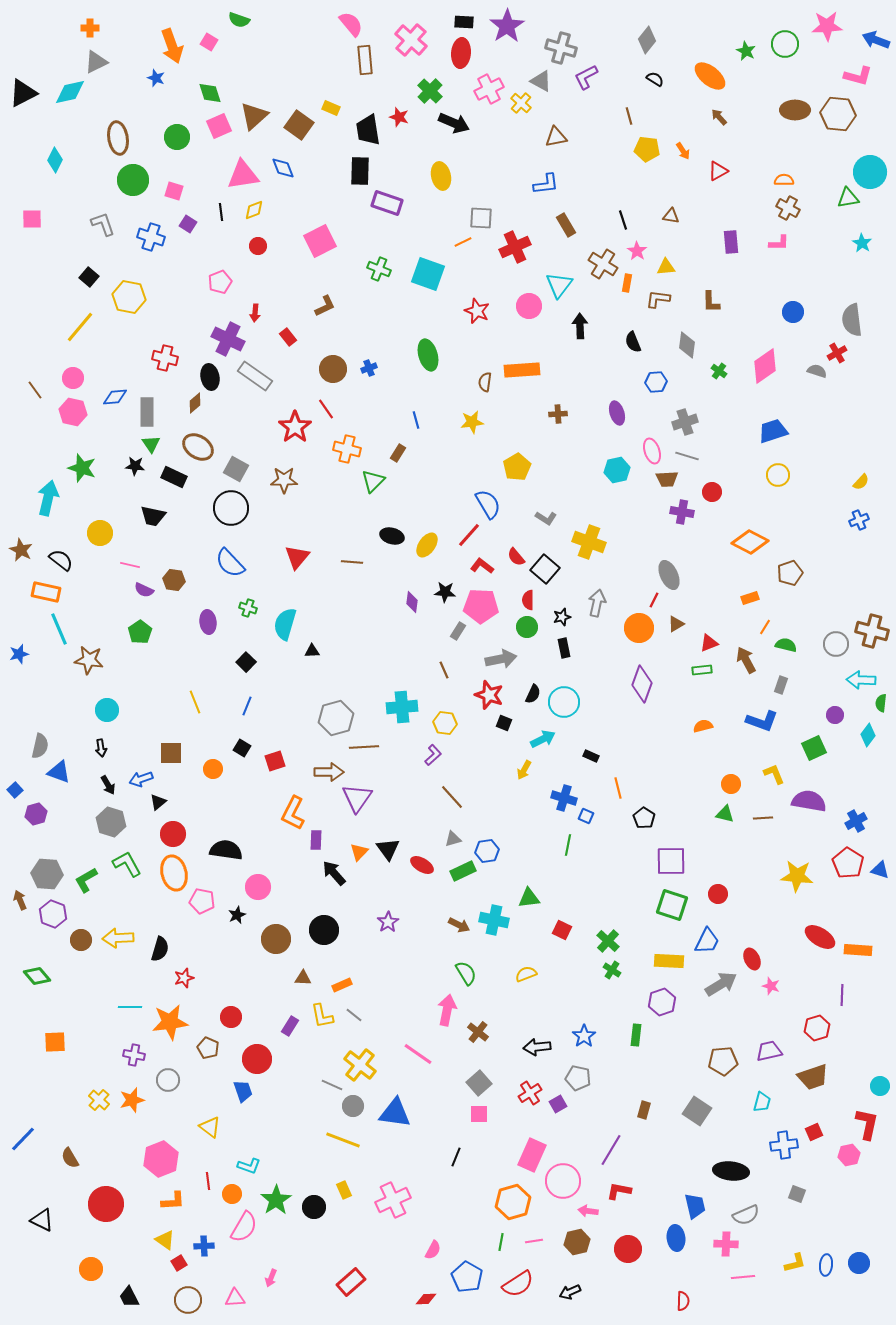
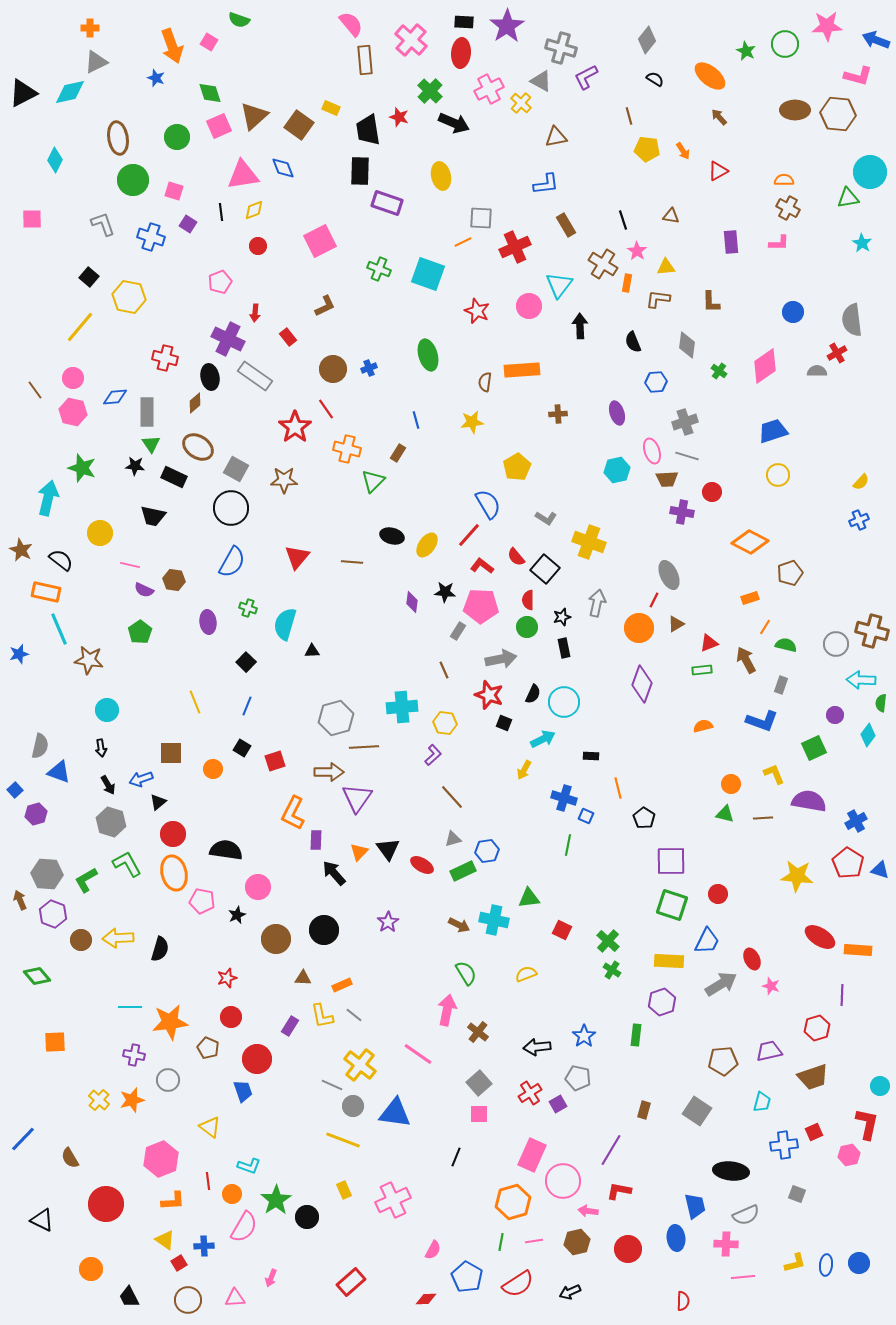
gray semicircle at (817, 371): rotated 18 degrees counterclockwise
blue semicircle at (230, 563): moved 2 px right, 1 px up; rotated 108 degrees counterclockwise
black rectangle at (591, 756): rotated 21 degrees counterclockwise
red star at (184, 978): moved 43 px right
black circle at (314, 1207): moved 7 px left, 10 px down
